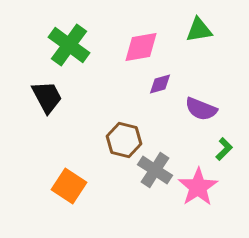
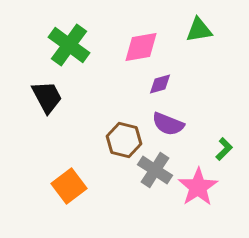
purple semicircle: moved 33 px left, 15 px down
orange square: rotated 20 degrees clockwise
